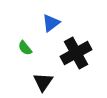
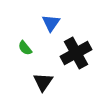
blue triangle: rotated 18 degrees counterclockwise
